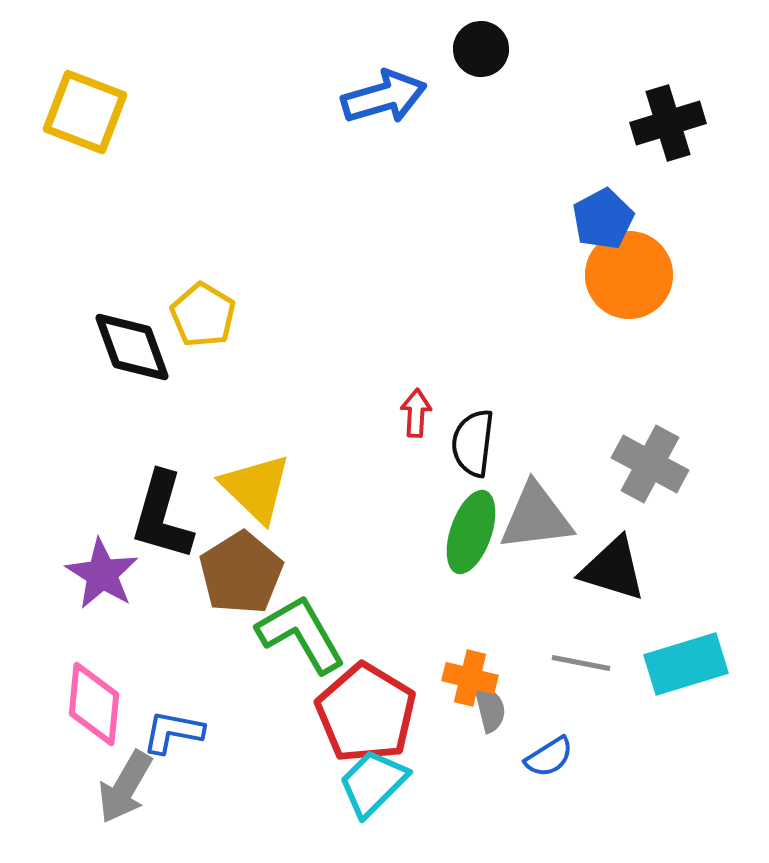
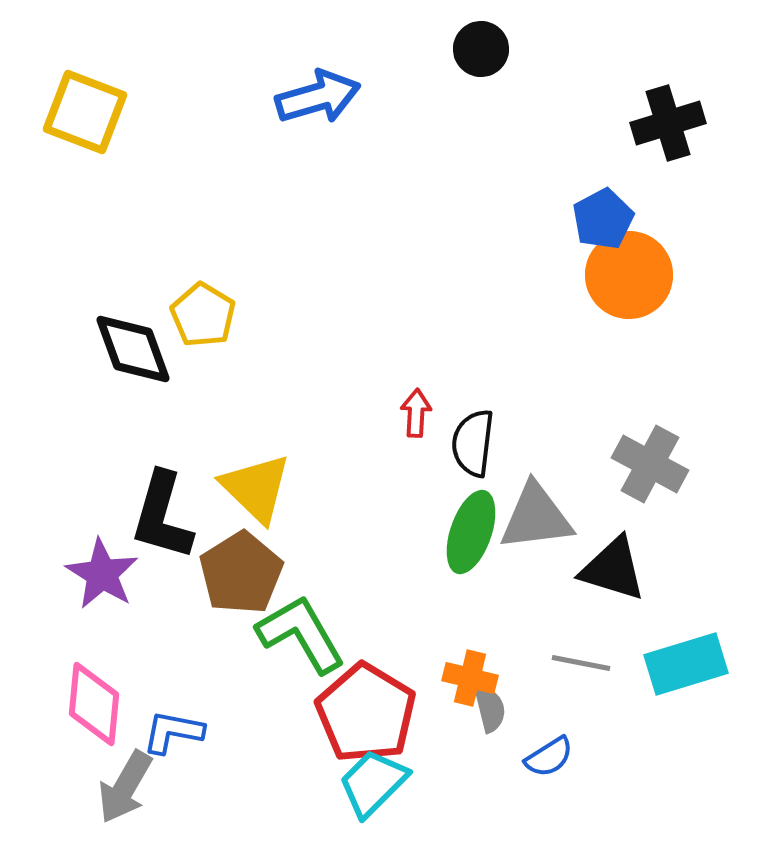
blue arrow: moved 66 px left
black diamond: moved 1 px right, 2 px down
